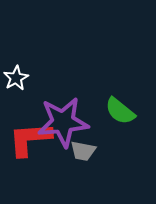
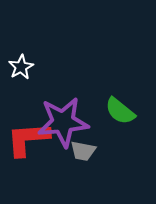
white star: moved 5 px right, 11 px up
red L-shape: moved 2 px left
